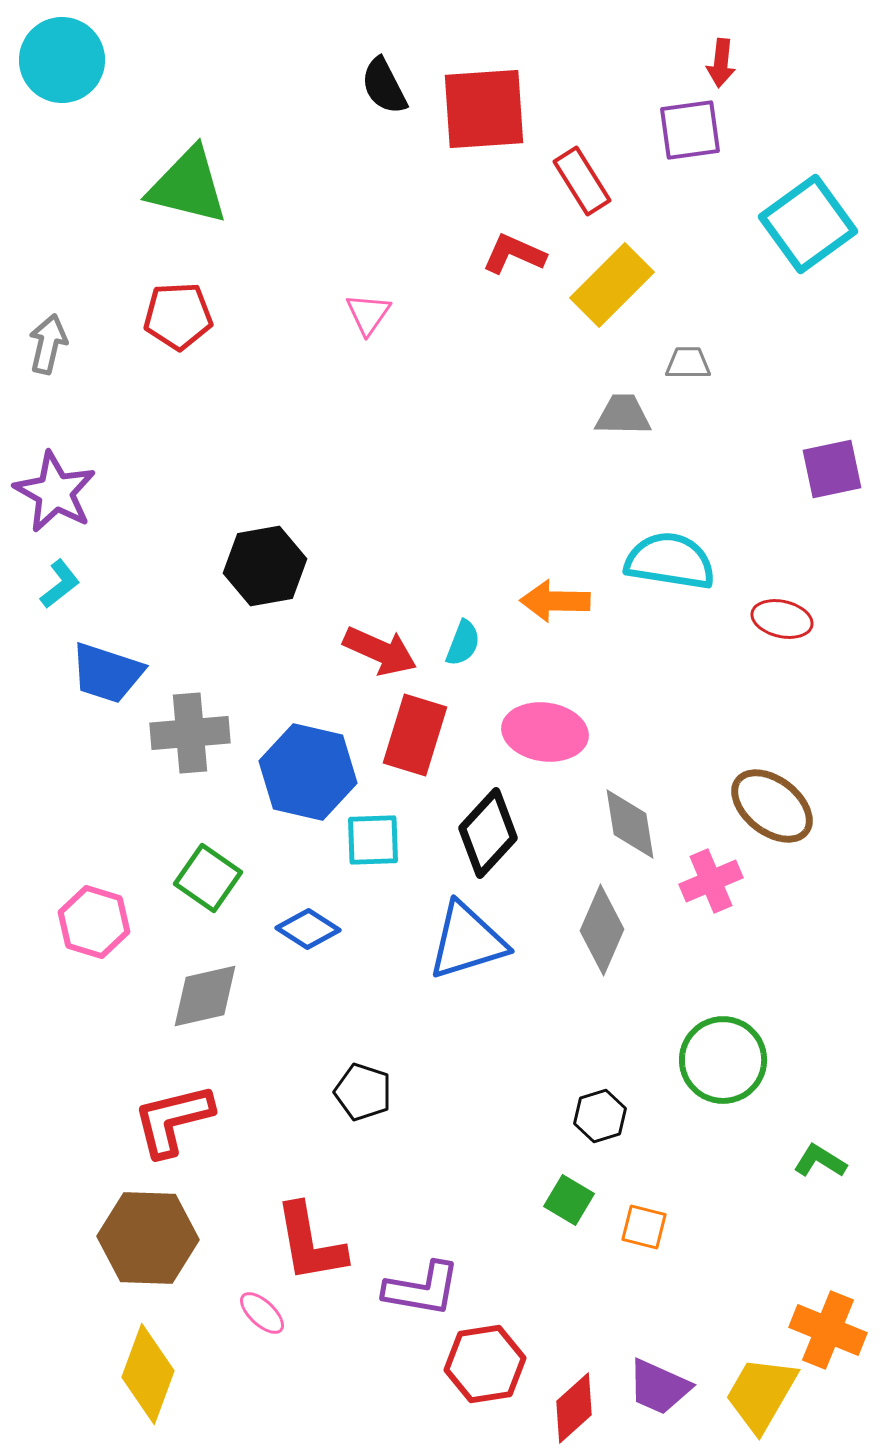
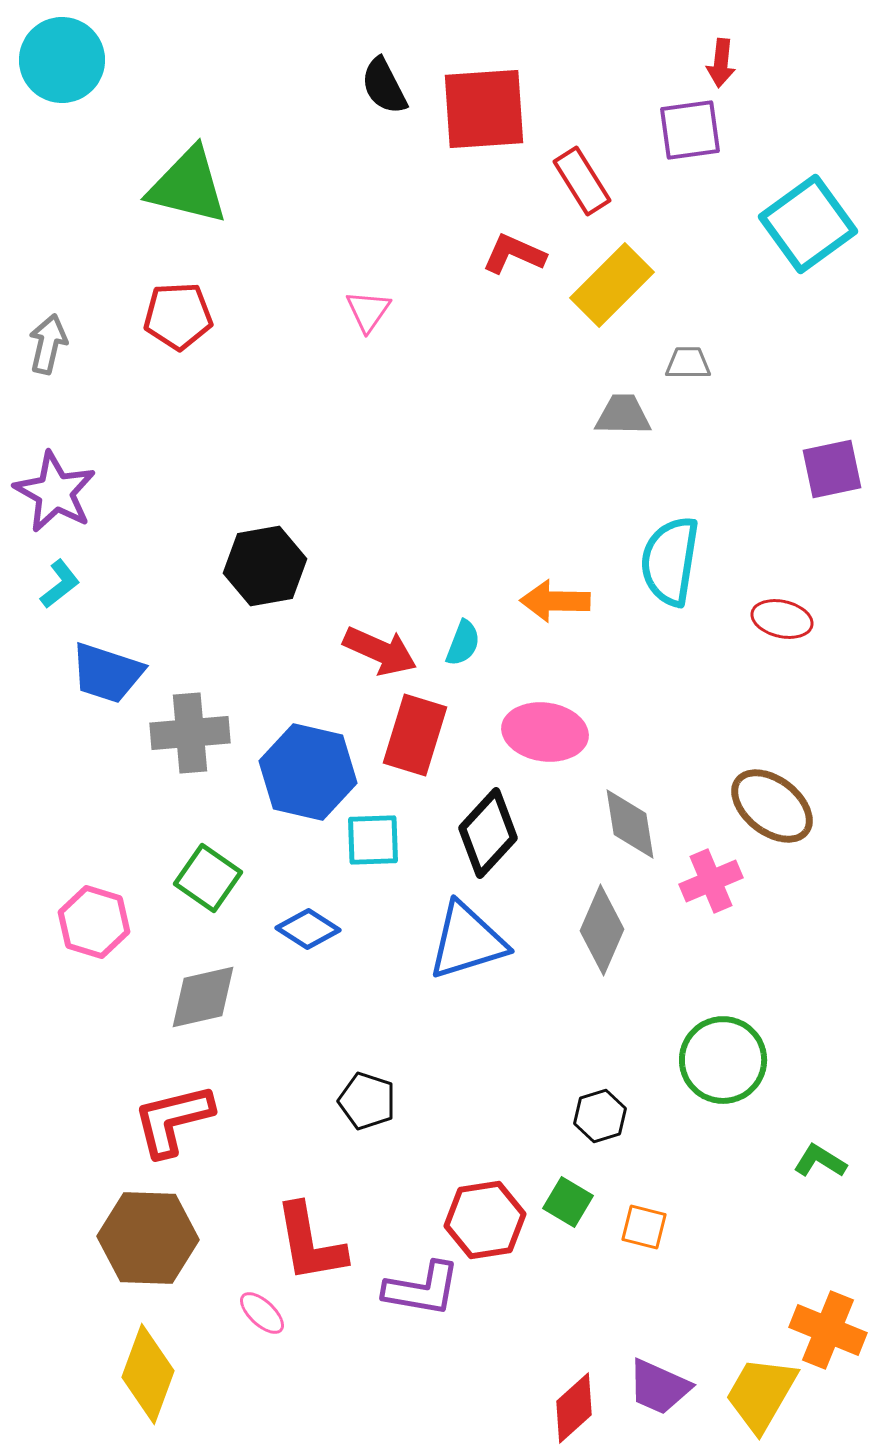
pink triangle at (368, 314): moved 3 px up
cyan semicircle at (670, 561): rotated 90 degrees counterclockwise
gray diamond at (205, 996): moved 2 px left, 1 px down
black pentagon at (363, 1092): moved 4 px right, 9 px down
green square at (569, 1200): moved 1 px left, 2 px down
red hexagon at (485, 1364): moved 144 px up
